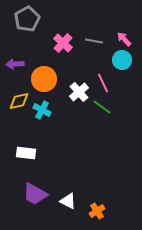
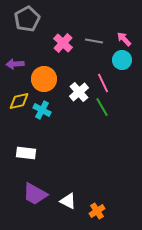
green line: rotated 24 degrees clockwise
